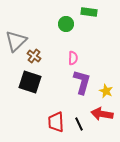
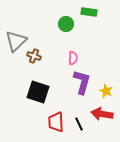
brown cross: rotated 16 degrees counterclockwise
black square: moved 8 px right, 10 px down
